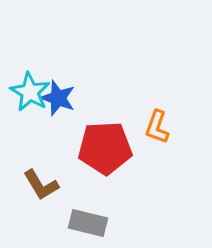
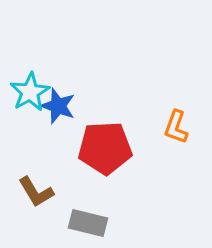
cyan star: rotated 12 degrees clockwise
blue star: moved 8 px down
orange L-shape: moved 19 px right
brown L-shape: moved 5 px left, 7 px down
